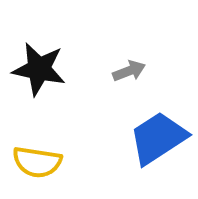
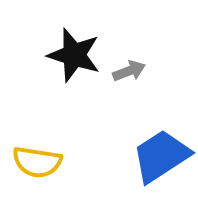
black star: moved 35 px right, 14 px up; rotated 6 degrees clockwise
blue trapezoid: moved 3 px right, 18 px down
